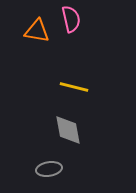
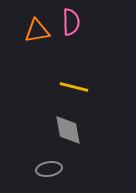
pink semicircle: moved 3 px down; rotated 12 degrees clockwise
orange triangle: rotated 20 degrees counterclockwise
